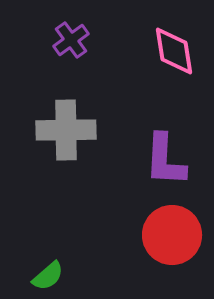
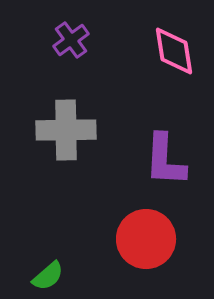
red circle: moved 26 px left, 4 px down
